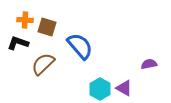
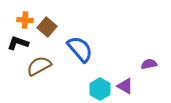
brown square: rotated 24 degrees clockwise
blue semicircle: moved 3 px down
brown semicircle: moved 4 px left, 2 px down; rotated 15 degrees clockwise
purple triangle: moved 1 px right, 2 px up
